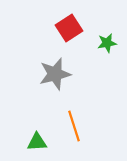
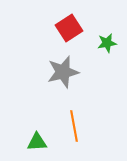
gray star: moved 8 px right, 2 px up
orange line: rotated 8 degrees clockwise
